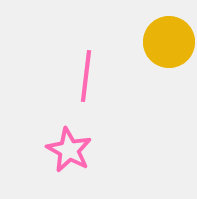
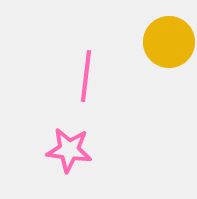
pink star: rotated 21 degrees counterclockwise
